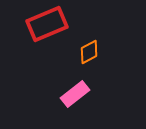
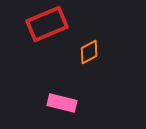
pink rectangle: moved 13 px left, 9 px down; rotated 52 degrees clockwise
